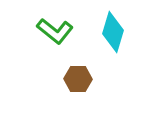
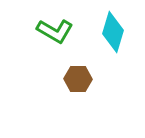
green L-shape: rotated 9 degrees counterclockwise
